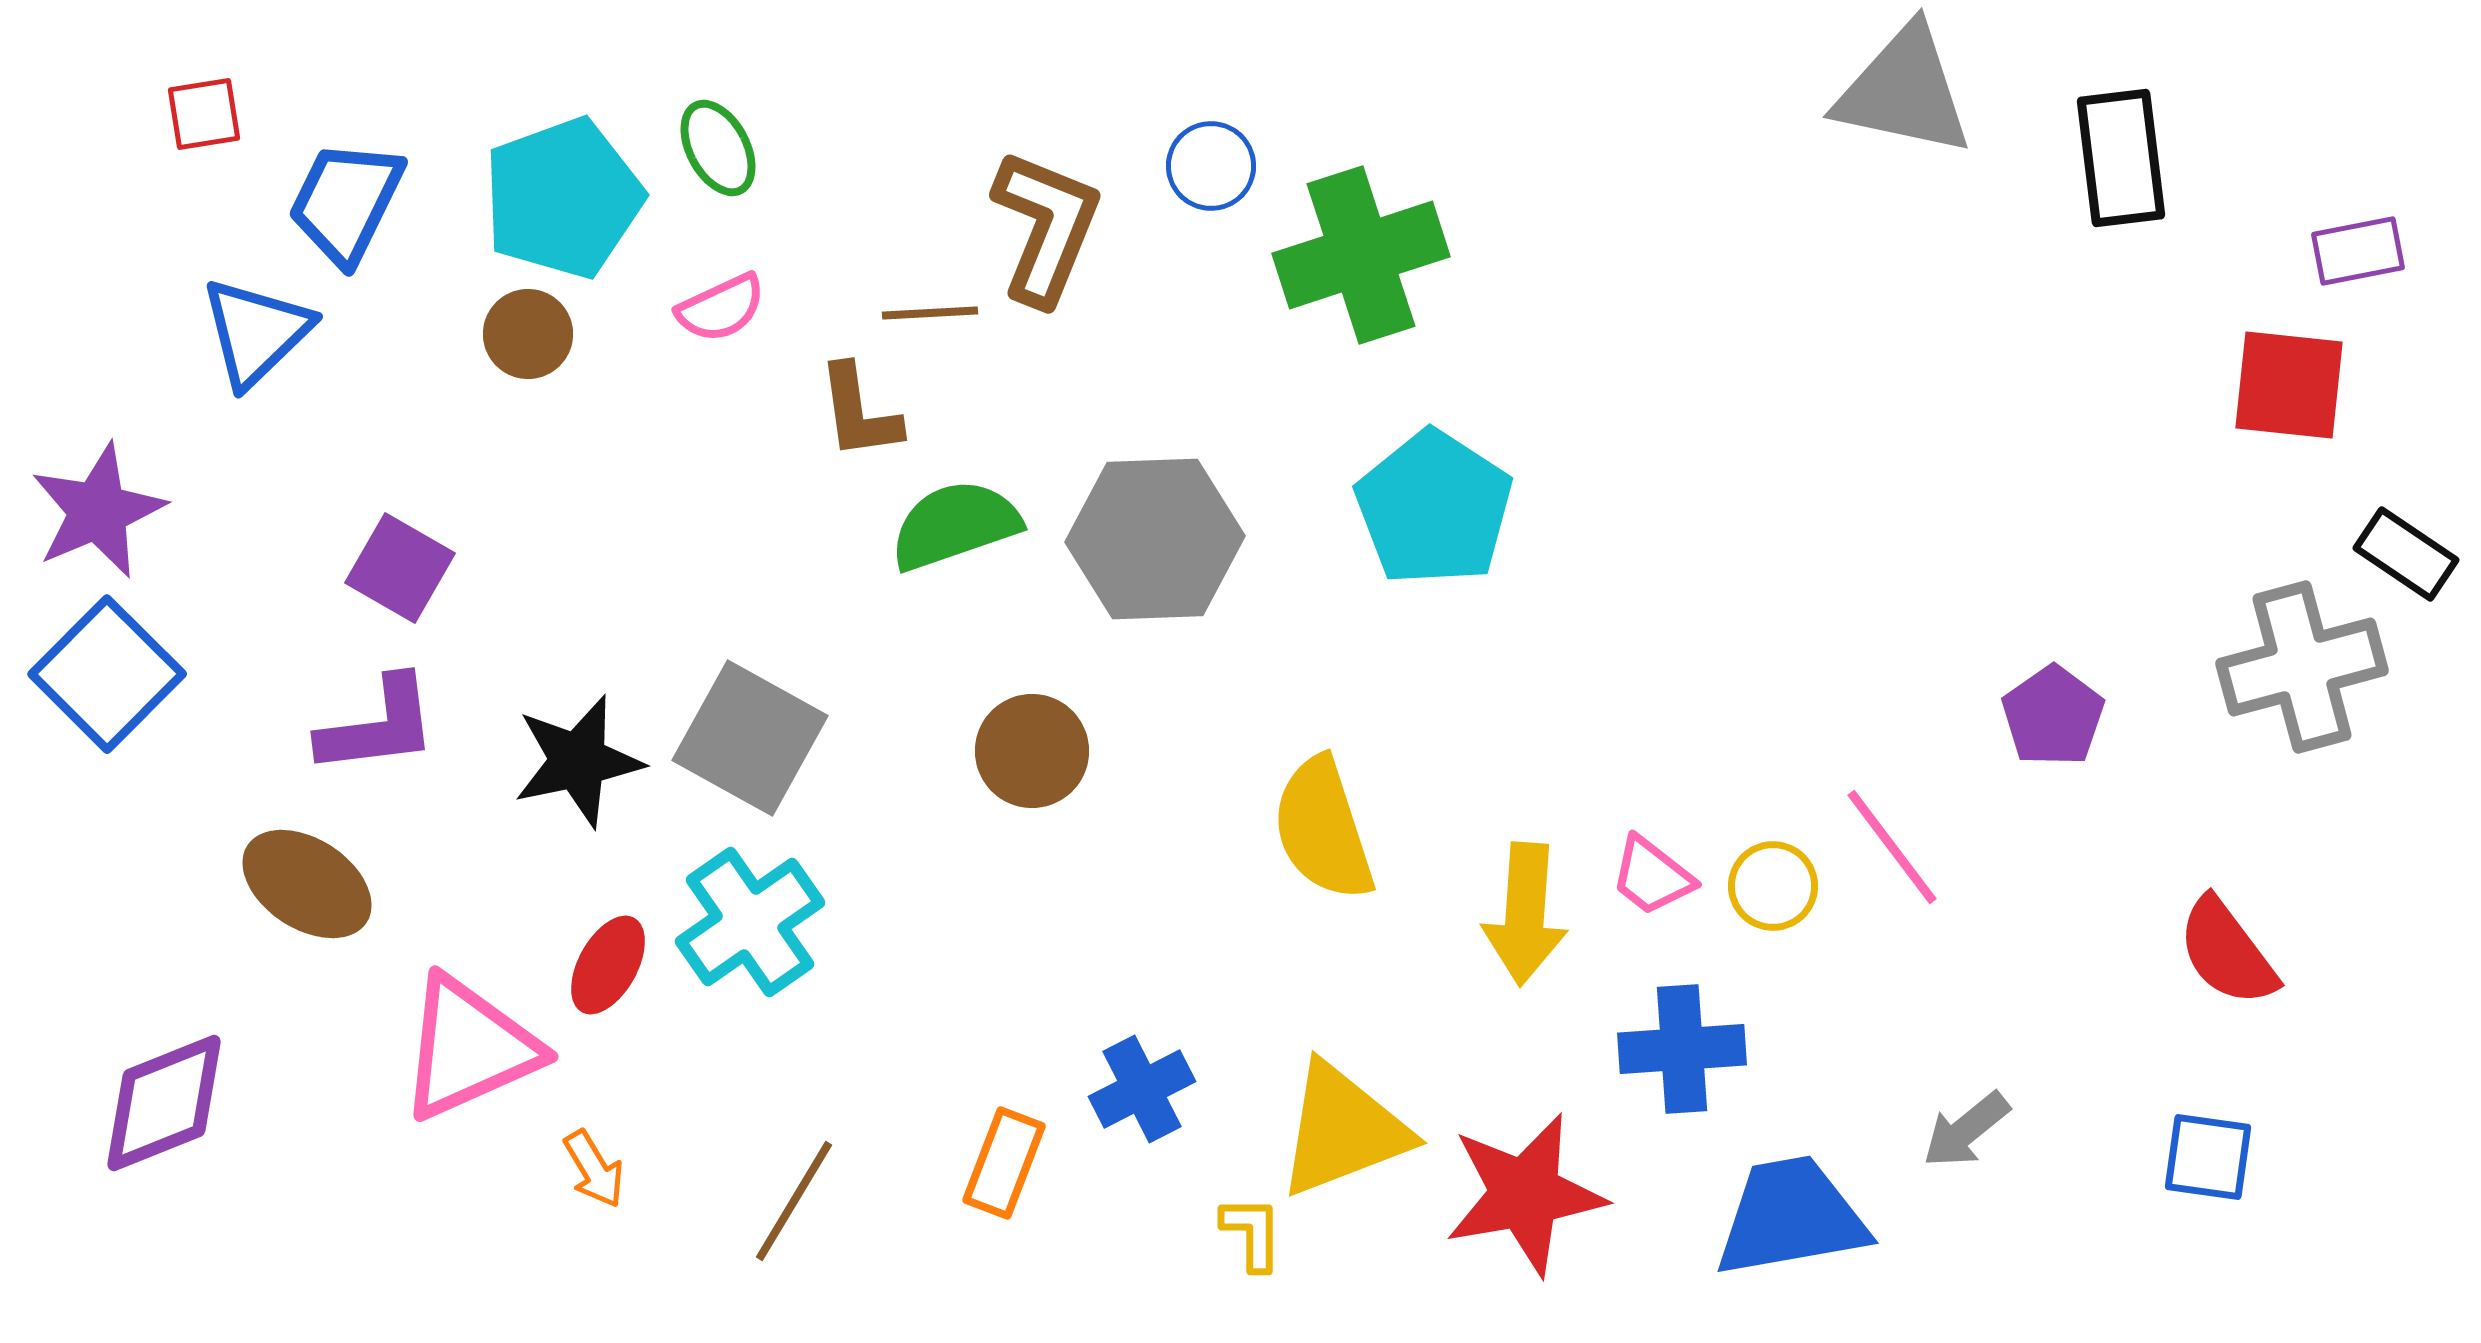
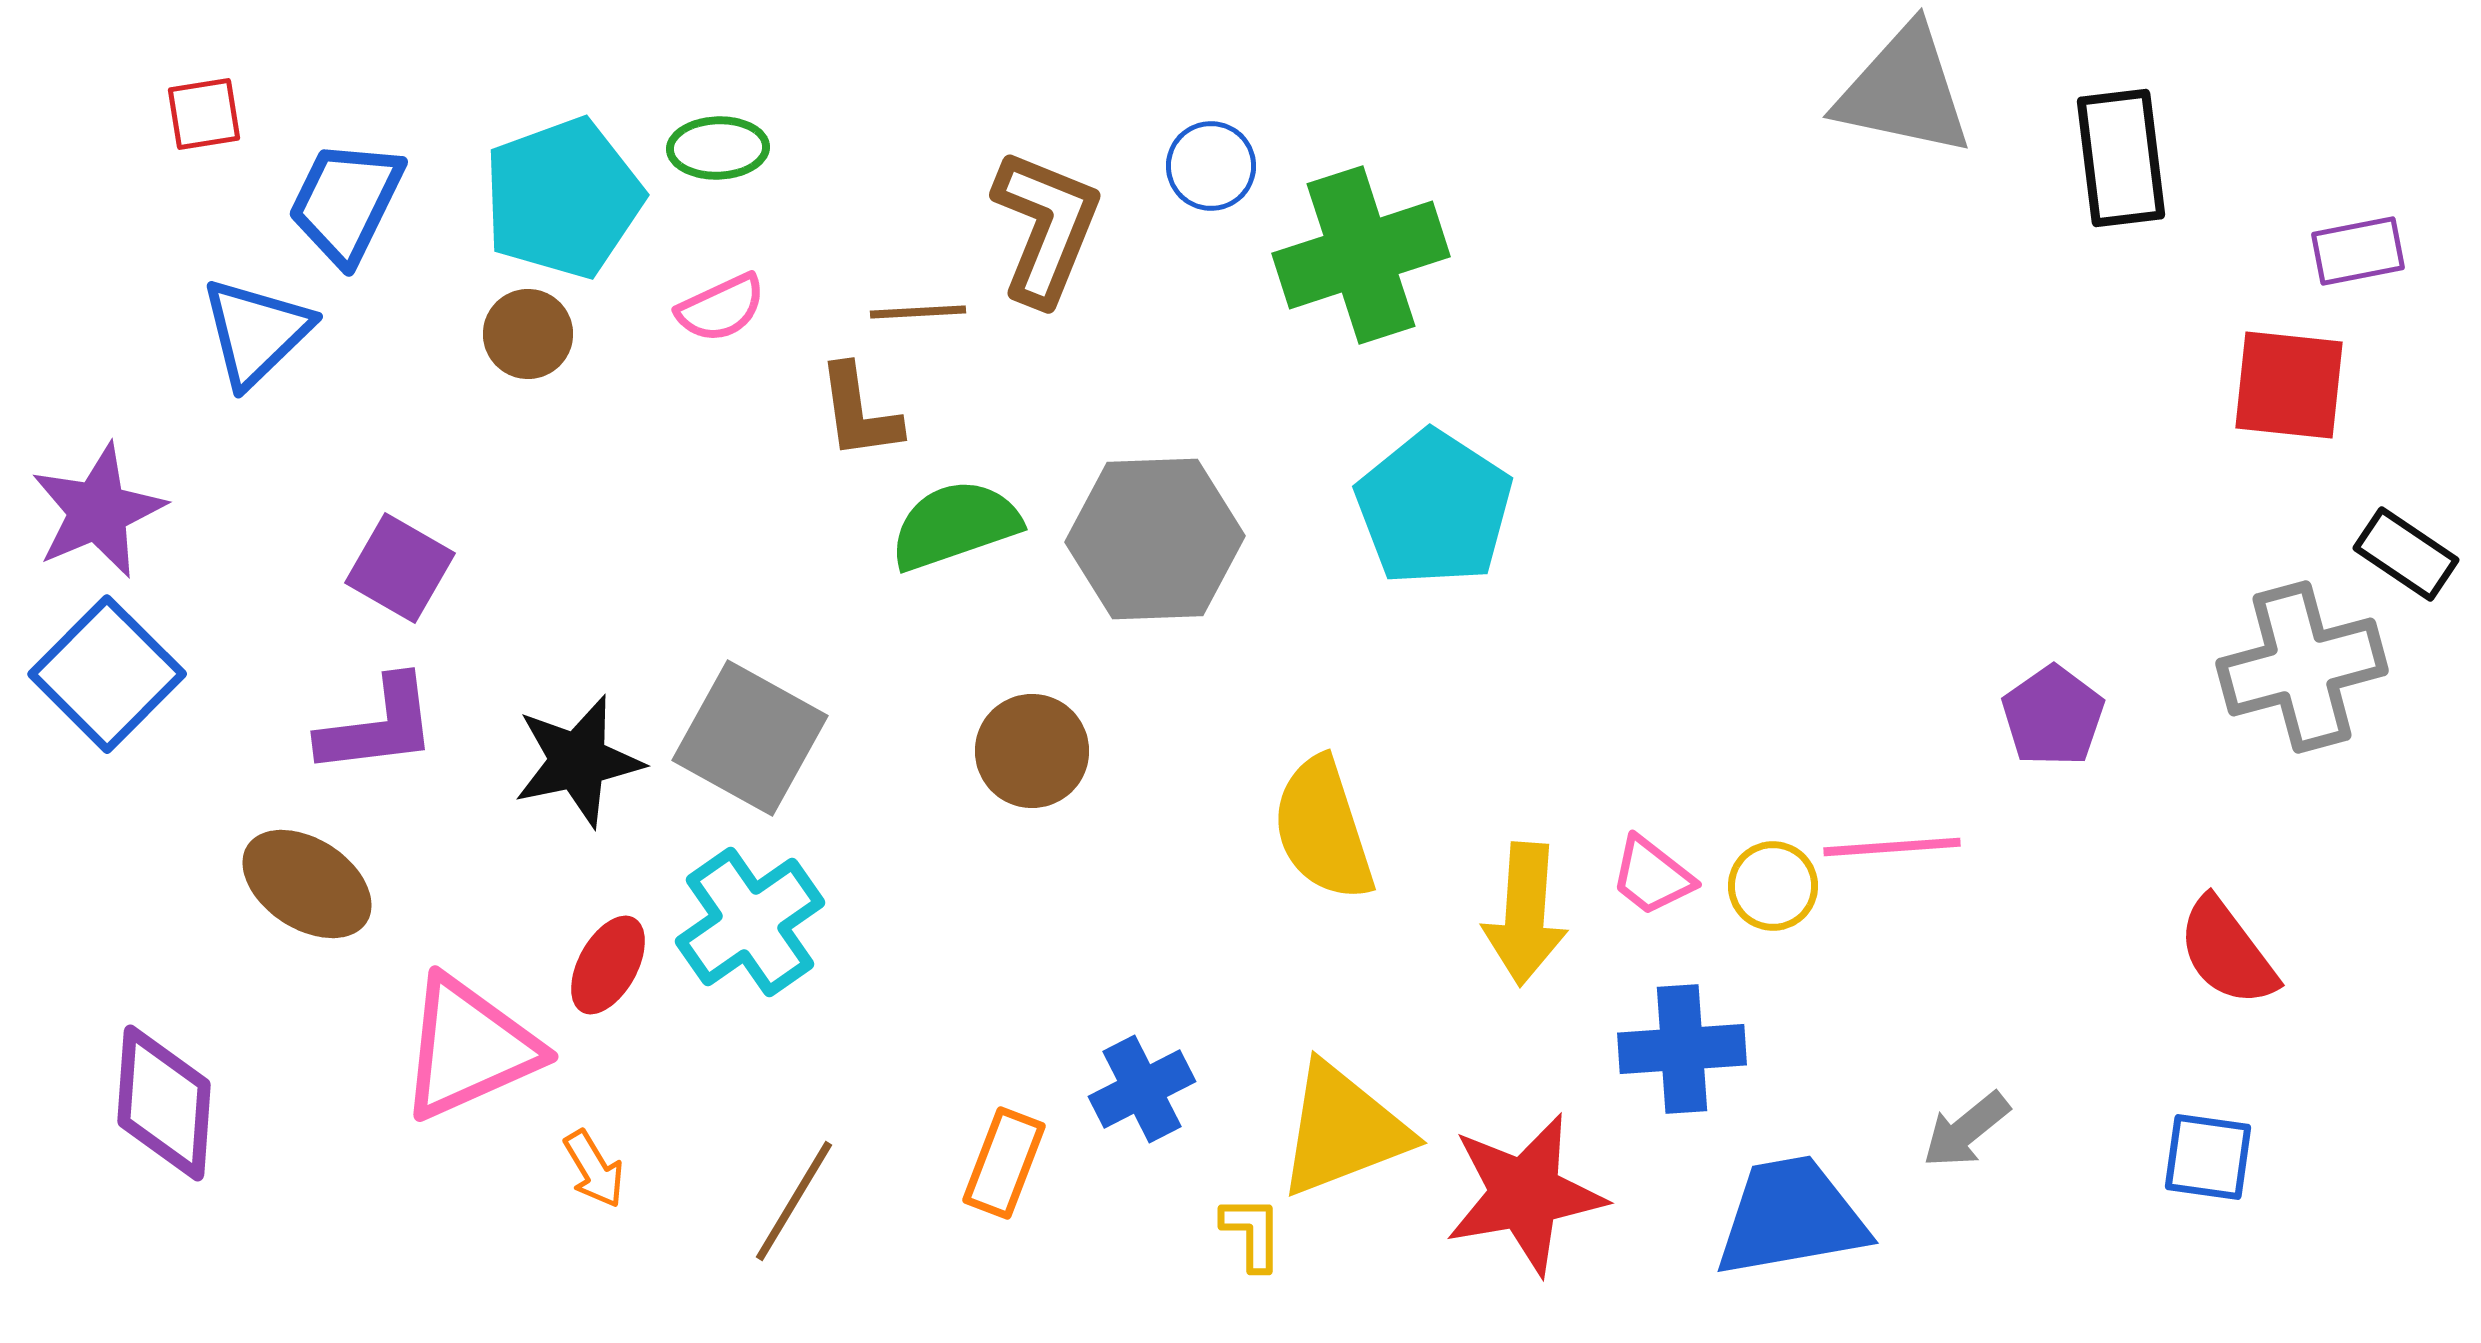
green ellipse at (718, 148): rotated 64 degrees counterclockwise
brown line at (930, 313): moved 12 px left, 1 px up
pink line at (1892, 847): rotated 57 degrees counterclockwise
purple diamond at (164, 1103): rotated 64 degrees counterclockwise
